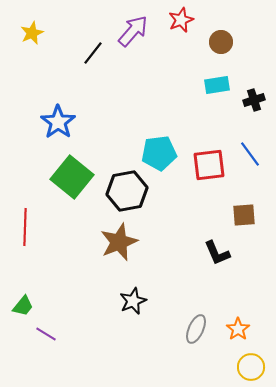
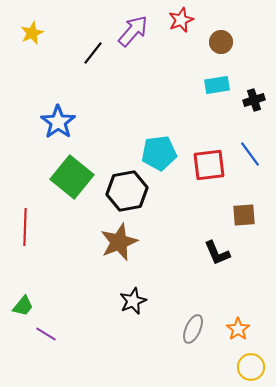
gray ellipse: moved 3 px left
